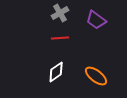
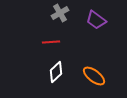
red line: moved 9 px left, 4 px down
white diamond: rotated 10 degrees counterclockwise
orange ellipse: moved 2 px left
